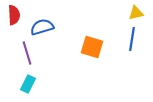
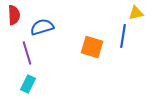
blue line: moved 9 px left, 3 px up
